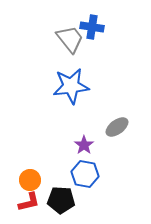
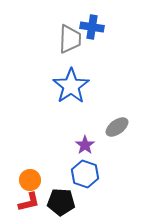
gray trapezoid: rotated 40 degrees clockwise
blue star: rotated 27 degrees counterclockwise
purple star: moved 1 px right
blue hexagon: rotated 8 degrees clockwise
black pentagon: moved 2 px down
